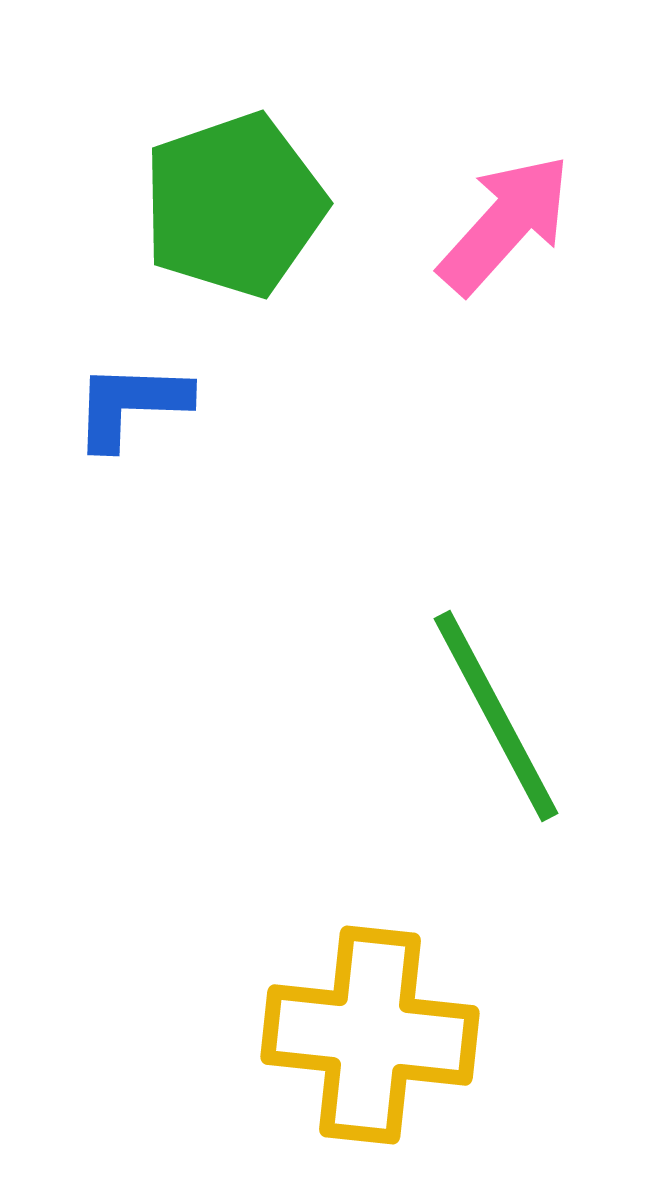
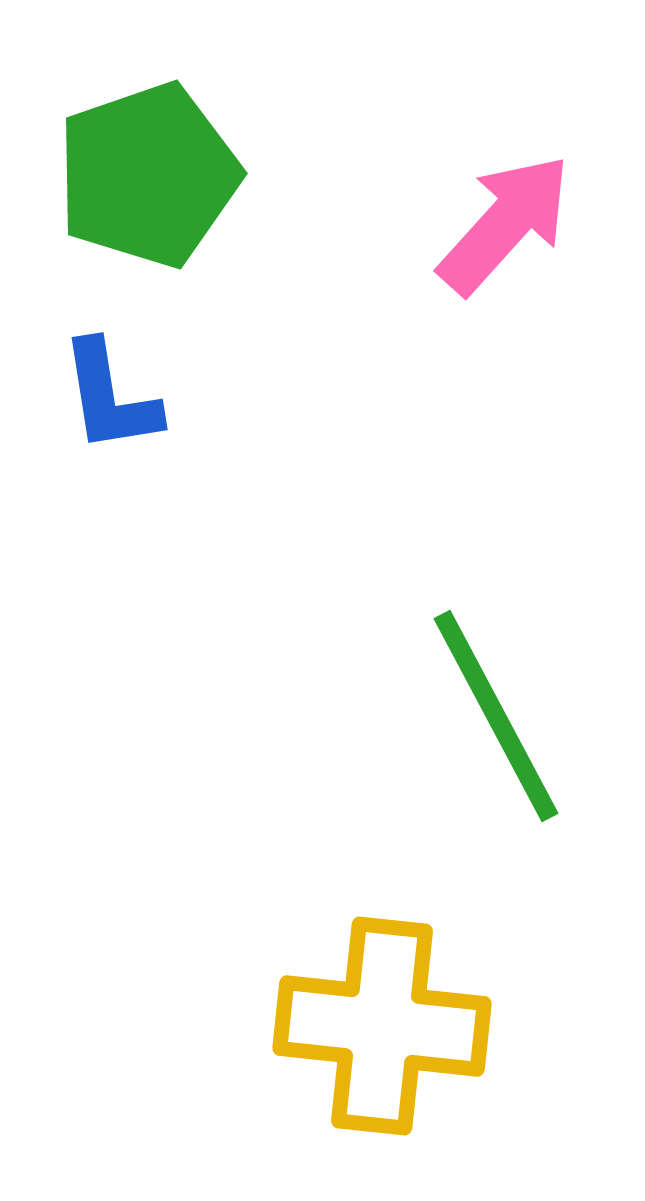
green pentagon: moved 86 px left, 30 px up
blue L-shape: moved 21 px left, 8 px up; rotated 101 degrees counterclockwise
yellow cross: moved 12 px right, 9 px up
